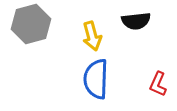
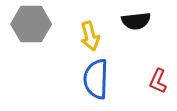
gray hexagon: rotated 15 degrees clockwise
yellow arrow: moved 2 px left
red L-shape: moved 3 px up
